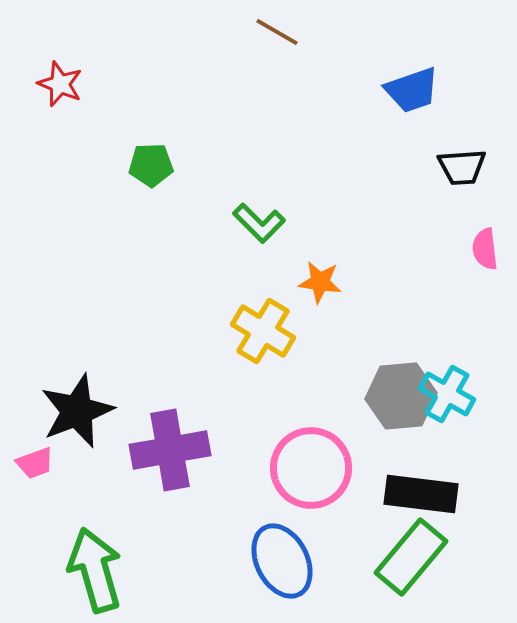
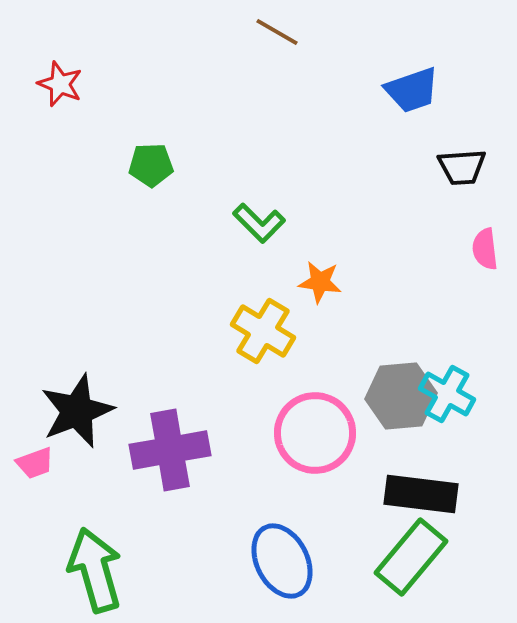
pink circle: moved 4 px right, 35 px up
